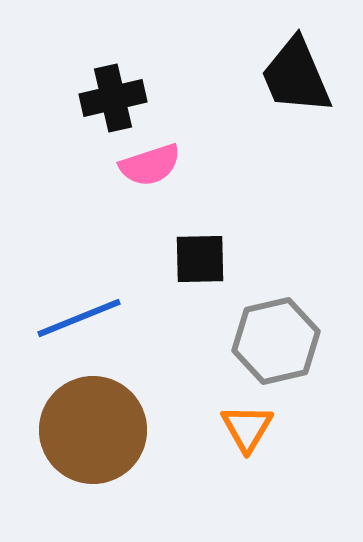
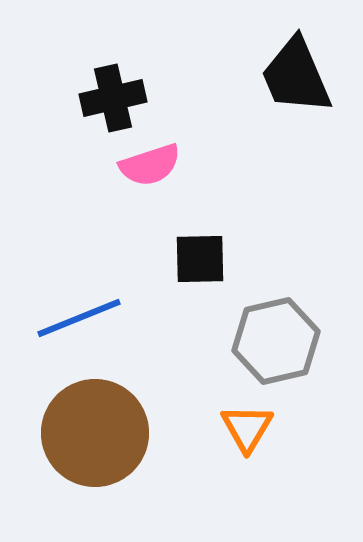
brown circle: moved 2 px right, 3 px down
